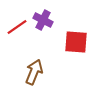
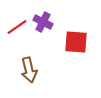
purple cross: moved 2 px down
brown arrow: moved 5 px left, 2 px up; rotated 145 degrees clockwise
